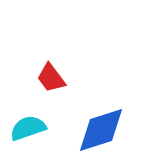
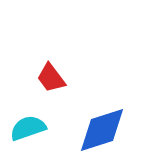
blue diamond: moved 1 px right
